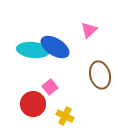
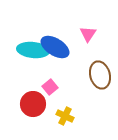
pink triangle: moved 1 px left, 4 px down; rotated 12 degrees counterclockwise
